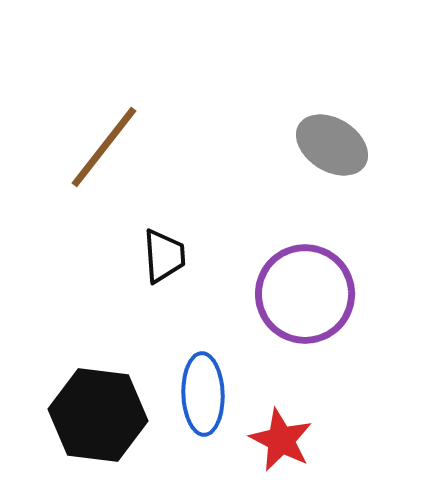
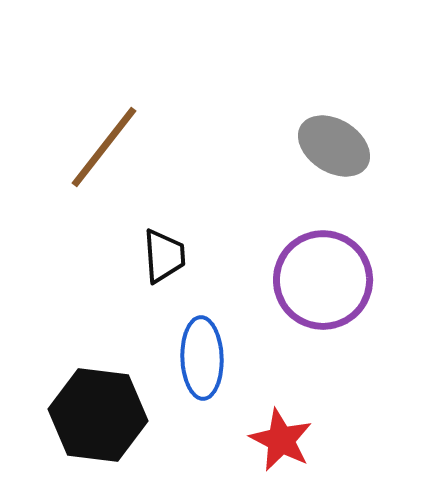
gray ellipse: moved 2 px right, 1 px down
purple circle: moved 18 px right, 14 px up
blue ellipse: moved 1 px left, 36 px up
